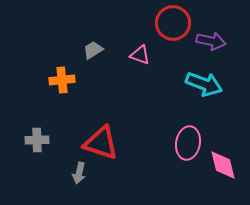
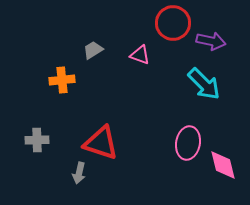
cyan arrow: rotated 24 degrees clockwise
